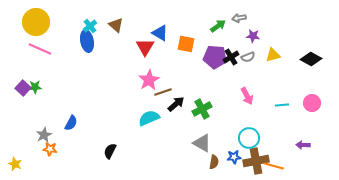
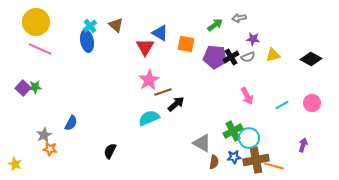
green arrow: moved 3 px left, 1 px up
purple star: moved 3 px down
cyan line: rotated 24 degrees counterclockwise
green cross: moved 31 px right, 22 px down
purple arrow: rotated 104 degrees clockwise
brown cross: moved 1 px up
